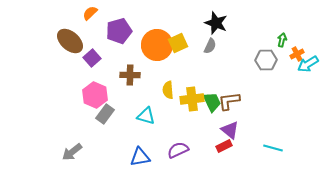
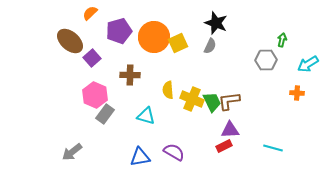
orange circle: moved 3 px left, 8 px up
orange cross: moved 39 px down; rotated 32 degrees clockwise
yellow cross: rotated 30 degrees clockwise
purple triangle: rotated 42 degrees counterclockwise
purple semicircle: moved 4 px left, 2 px down; rotated 55 degrees clockwise
